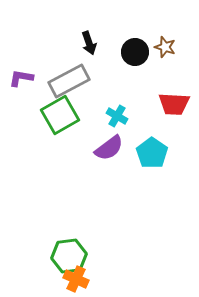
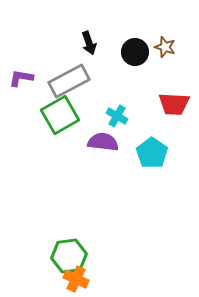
purple semicircle: moved 6 px left, 6 px up; rotated 136 degrees counterclockwise
